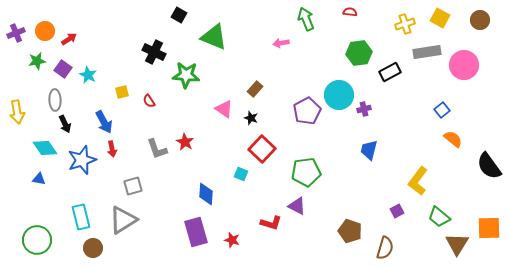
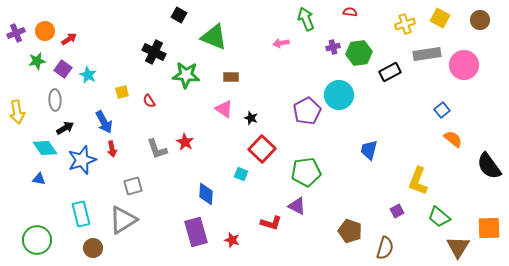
gray rectangle at (427, 52): moved 2 px down
brown rectangle at (255, 89): moved 24 px left, 12 px up; rotated 49 degrees clockwise
purple cross at (364, 109): moved 31 px left, 62 px up
black arrow at (65, 124): moved 4 px down; rotated 96 degrees counterclockwise
yellow L-shape at (418, 181): rotated 16 degrees counterclockwise
cyan rectangle at (81, 217): moved 3 px up
brown triangle at (457, 244): moved 1 px right, 3 px down
